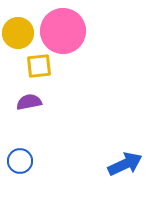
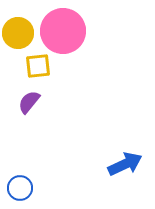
yellow square: moved 1 px left
purple semicircle: rotated 40 degrees counterclockwise
blue circle: moved 27 px down
